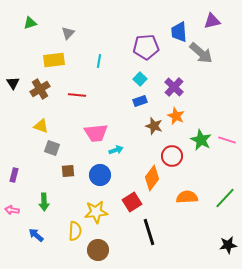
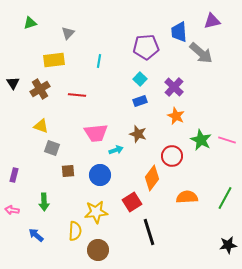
brown star: moved 16 px left, 8 px down
green line: rotated 15 degrees counterclockwise
